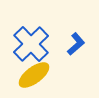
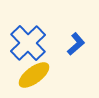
blue cross: moved 3 px left, 1 px up
